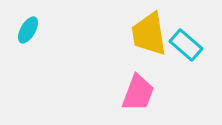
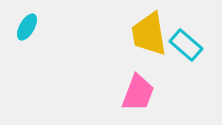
cyan ellipse: moved 1 px left, 3 px up
